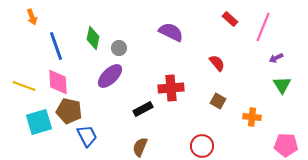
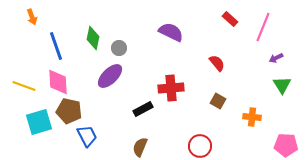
red circle: moved 2 px left
